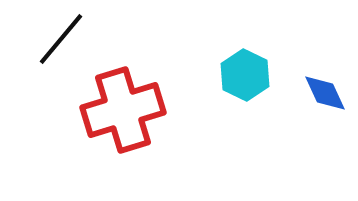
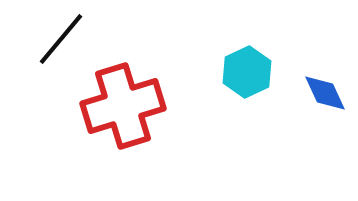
cyan hexagon: moved 2 px right, 3 px up; rotated 9 degrees clockwise
red cross: moved 4 px up
